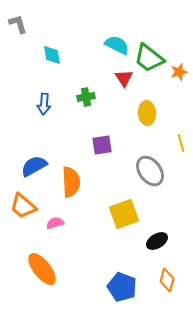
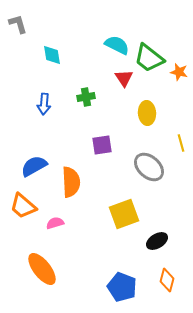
orange star: rotated 30 degrees clockwise
gray ellipse: moved 1 px left, 4 px up; rotated 12 degrees counterclockwise
